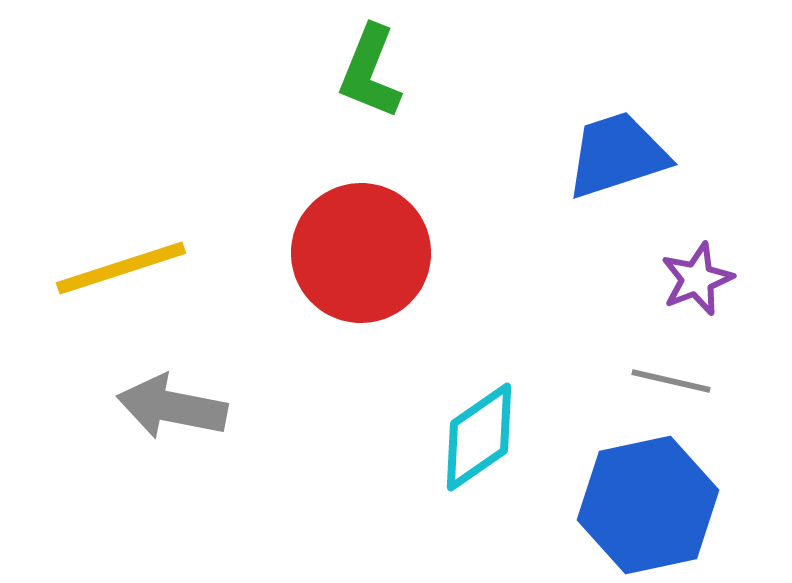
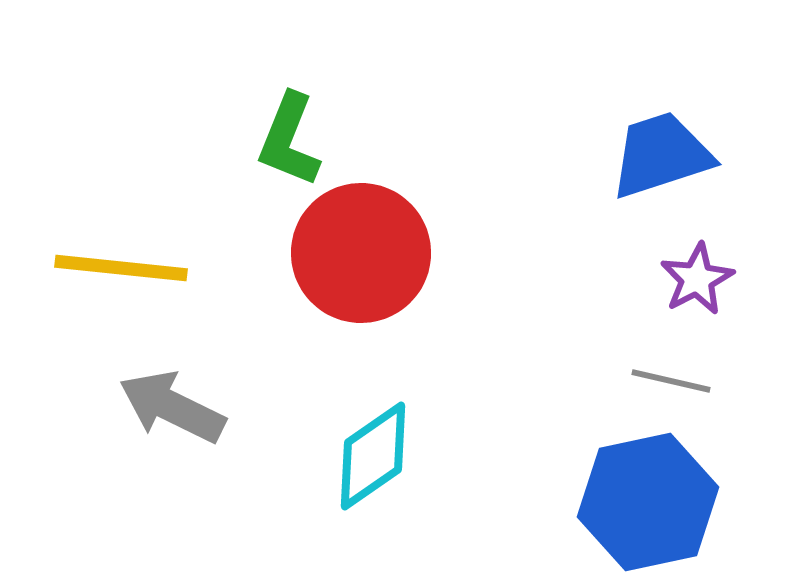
green L-shape: moved 81 px left, 68 px down
blue trapezoid: moved 44 px right
yellow line: rotated 24 degrees clockwise
purple star: rotated 6 degrees counterclockwise
gray arrow: rotated 15 degrees clockwise
cyan diamond: moved 106 px left, 19 px down
blue hexagon: moved 3 px up
